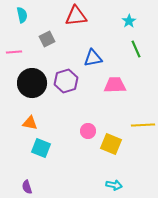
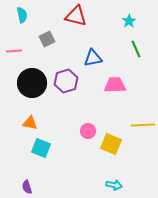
red triangle: rotated 20 degrees clockwise
pink line: moved 1 px up
